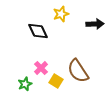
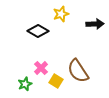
black diamond: rotated 35 degrees counterclockwise
